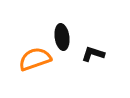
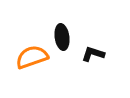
orange semicircle: moved 3 px left, 2 px up
